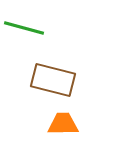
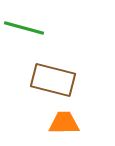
orange trapezoid: moved 1 px right, 1 px up
